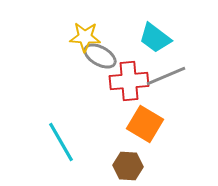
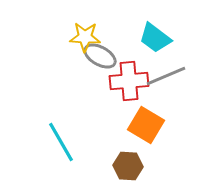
orange square: moved 1 px right, 1 px down
